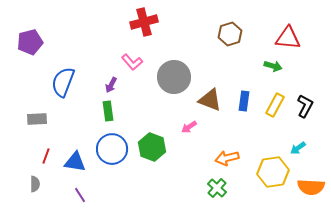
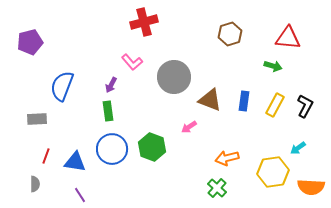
blue semicircle: moved 1 px left, 4 px down
